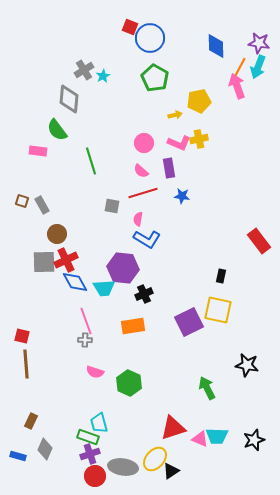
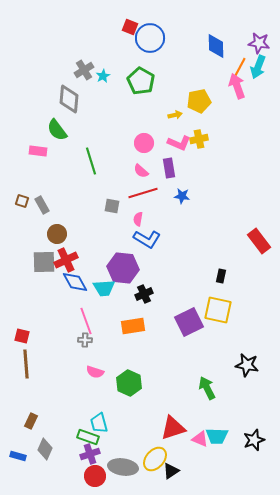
green pentagon at (155, 78): moved 14 px left, 3 px down
